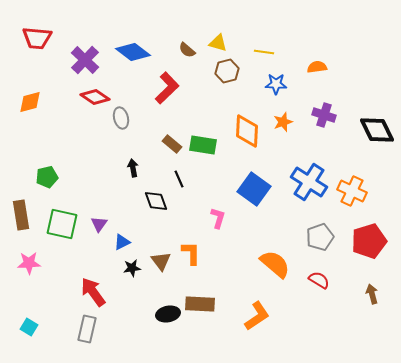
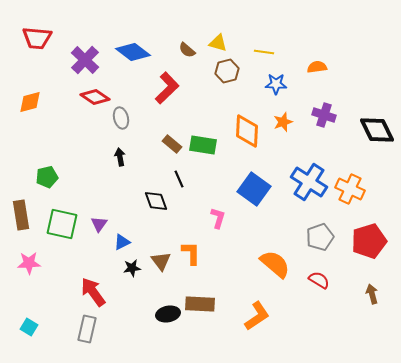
black arrow at (133, 168): moved 13 px left, 11 px up
orange cross at (352, 191): moved 2 px left, 2 px up
